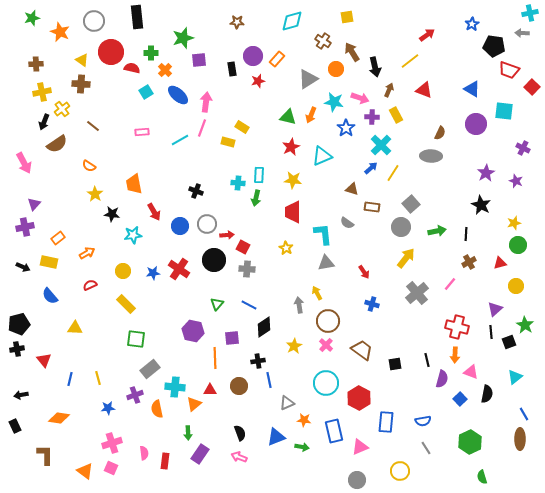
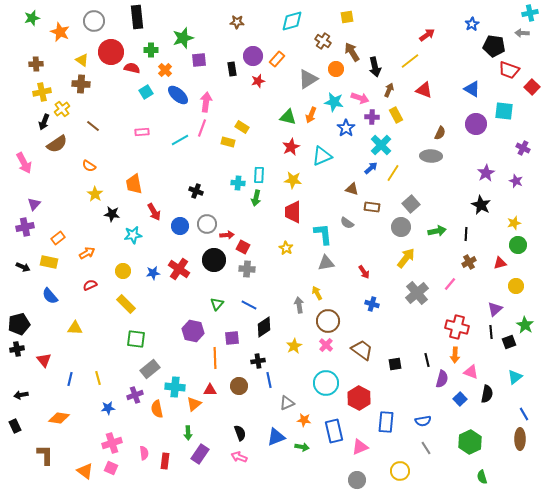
green cross at (151, 53): moved 3 px up
